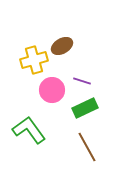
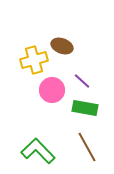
brown ellipse: rotated 50 degrees clockwise
purple line: rotated 24 degrees clockwise
green rectangle: rotated 35 degrees clockwise
green L-shape: moved 9 px right, 21 px down; rotated 8 degrees counterclockwise
